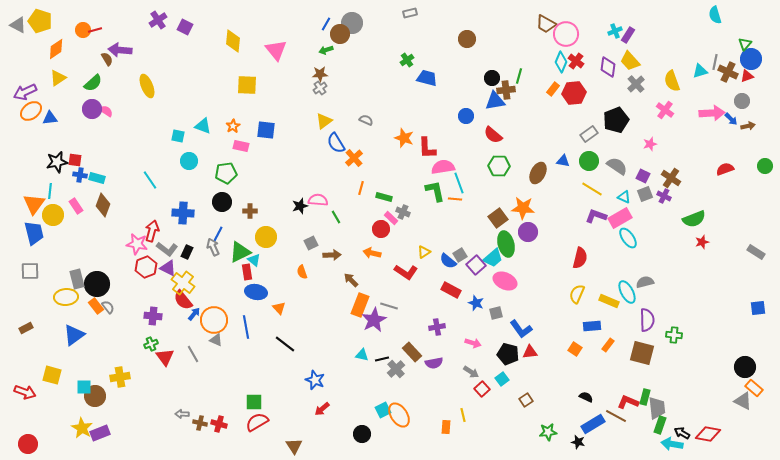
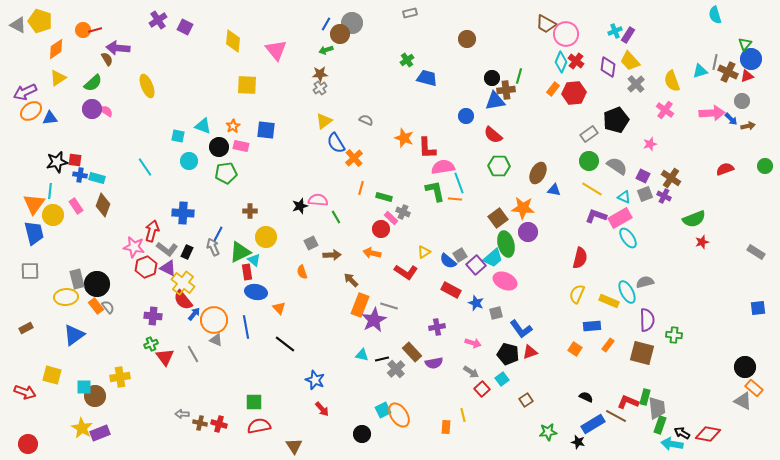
purple arrow at (120, 50): moved 2 px left, 2 px up
blue triangle at (563, 161): moved 9 px left, 29 px down
cyan line at (150, 180): moved 5 px left, 13 px up
black circle at (222, 202): moved 3 px left, 55 px up
pink star at (137, 244): moved 3 px left, 3 px down
red triangle at (530, 352): rotated 14 degrees counterclockwise
red arrow at (322, 409): rotated 91 degrees counterclockwise
red semicircle at (257, 422): moved 2 px right, 4 px down; rotated 20 degrees clockwise
